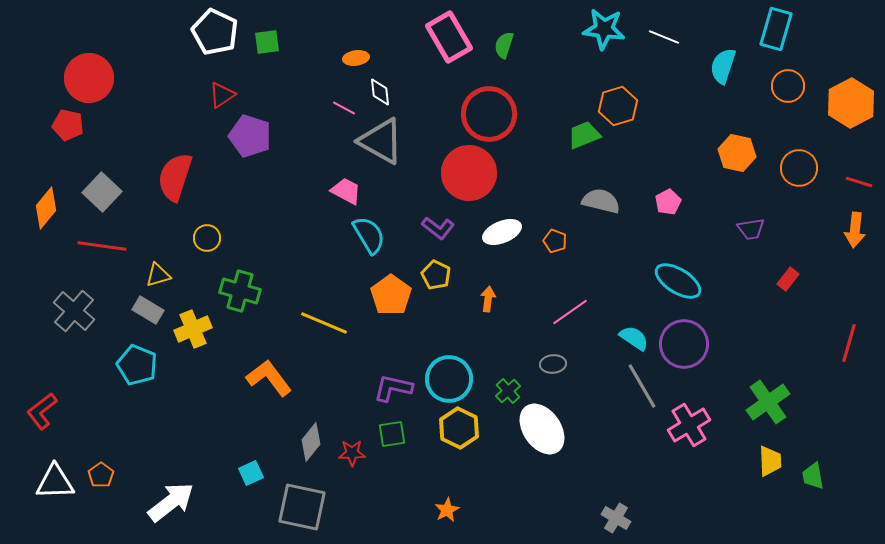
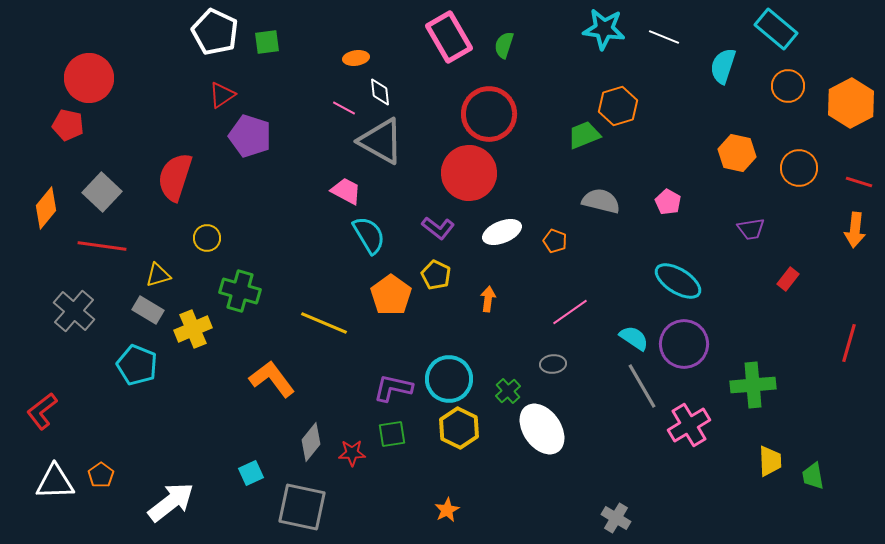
cyan rectangle at (776, 29): rotated 66 degrees counterclockwise
pink pentagon at (668, 202): rotated 15 degrees counterclockwise
orange L-shape at (269, 378): moved 3 px right, 1 px down
green cross at (768, 402): moved 15 px left, 17 px up; rotated 30 degrees clockwise
